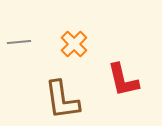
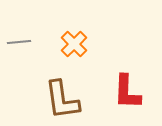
red L-shape: moved 4 px right, 12 px down; rotated 15 degrees clockwise
